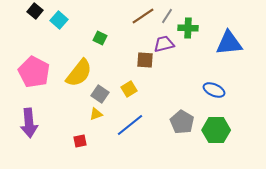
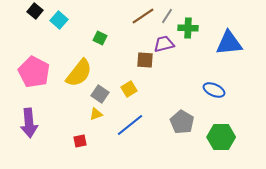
green hexagon: moved 5 px right, 7 px down
